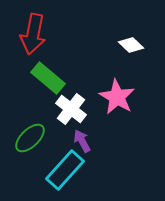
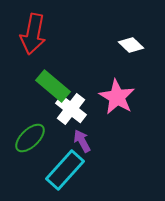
green rectangle: moved 5 px right, 8 px down
